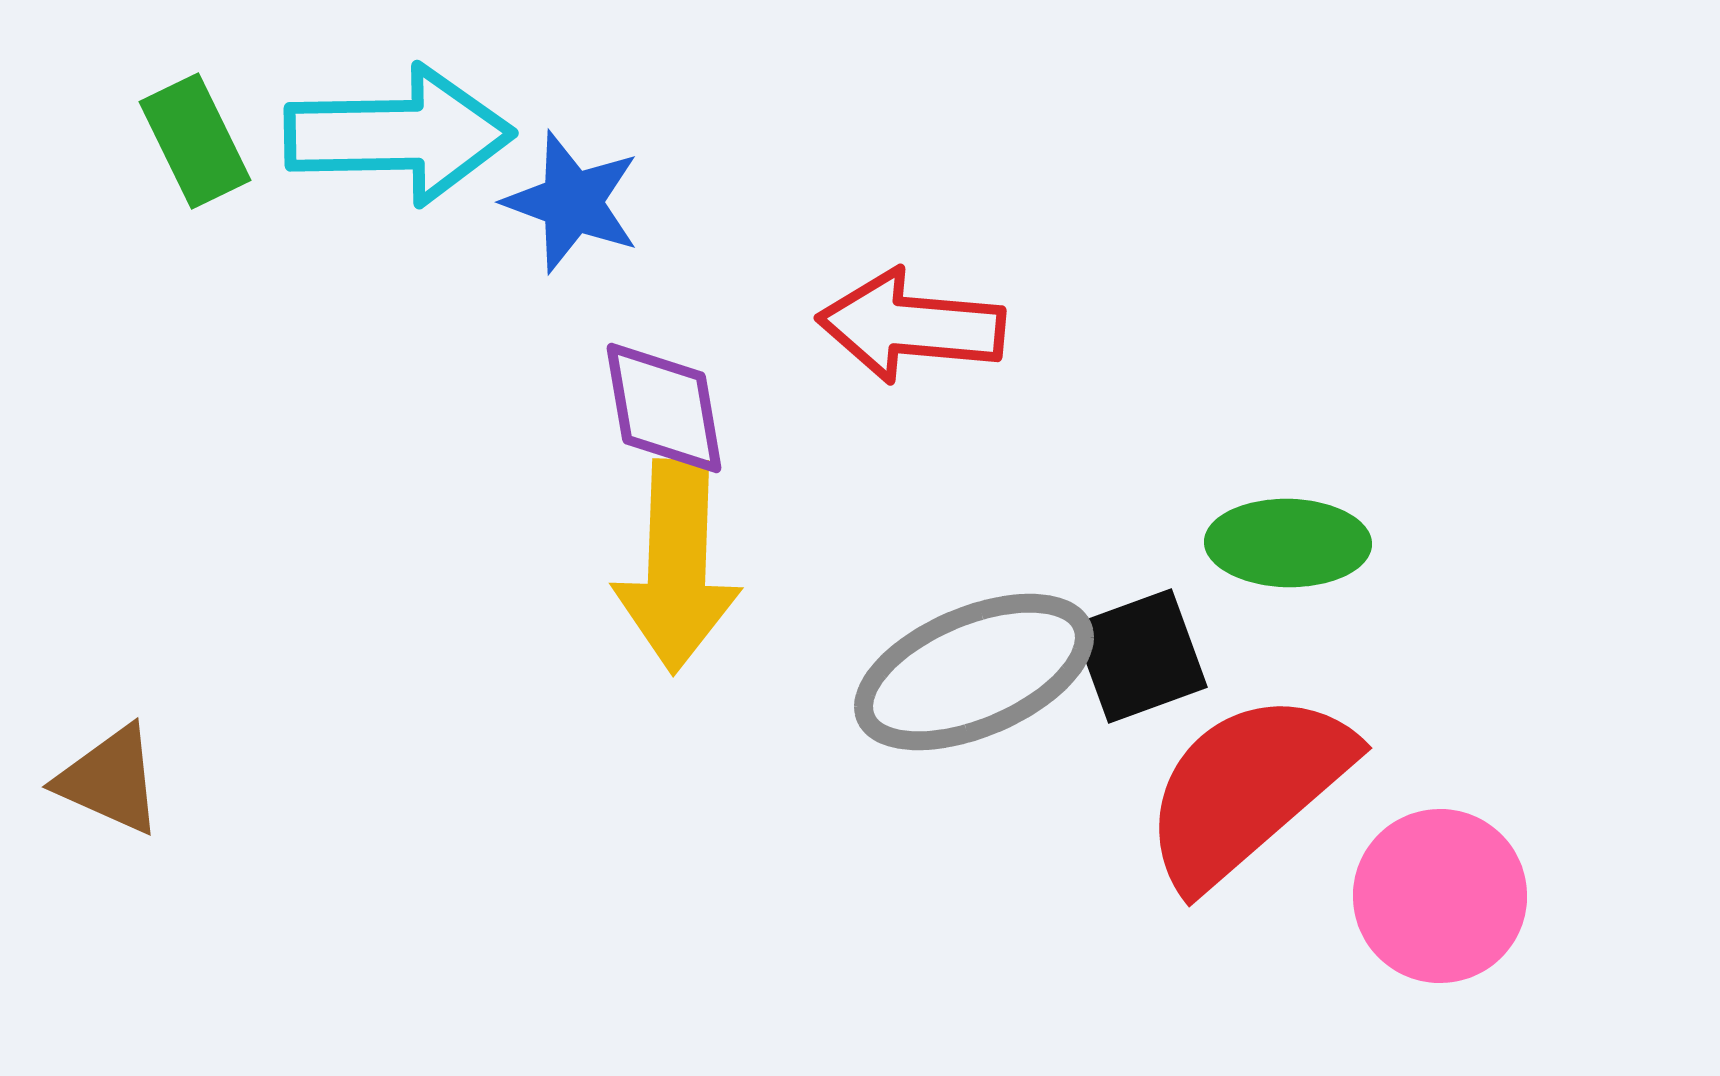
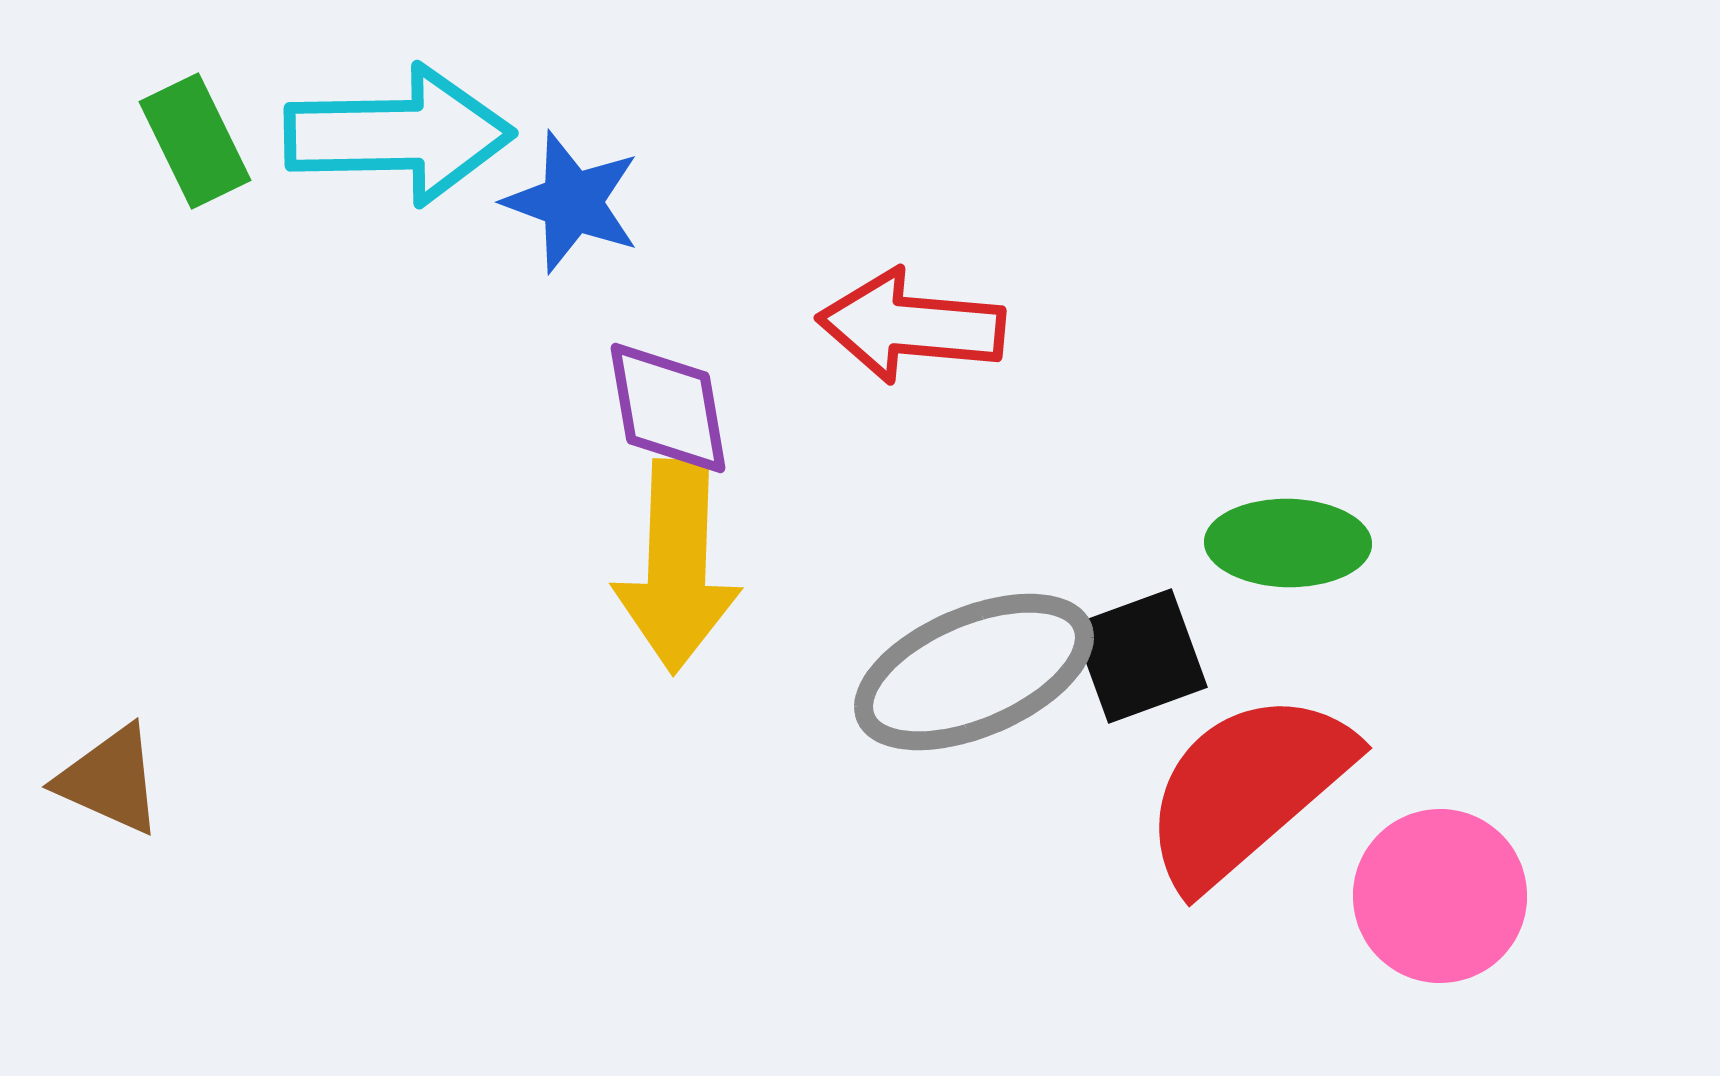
purple diamond: moved 4 px right
